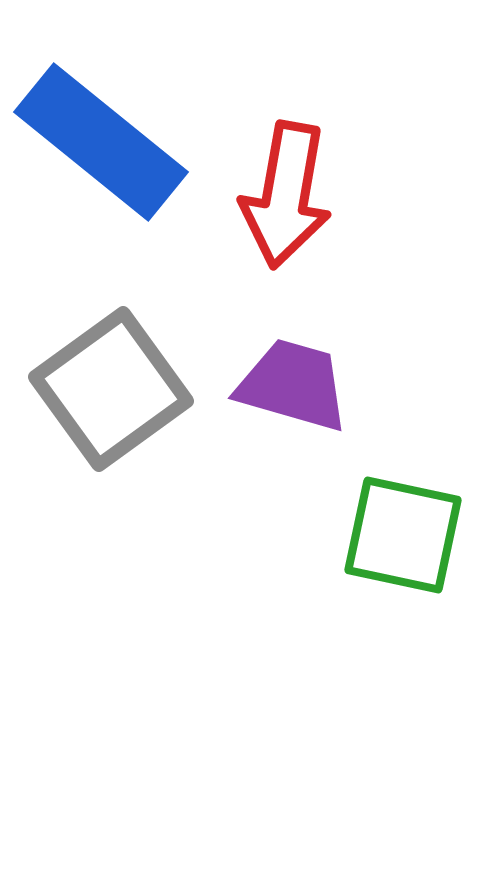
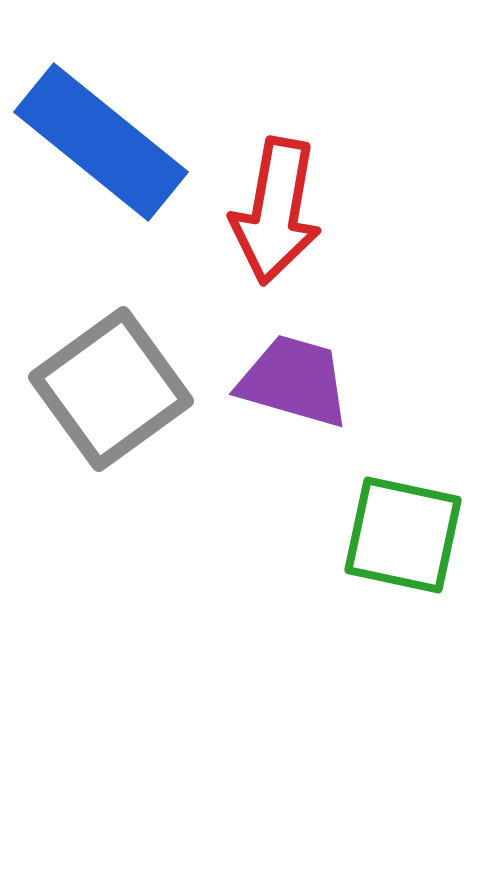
red arrow: moved 10 px left, 16 px down
purple trapezoid: moved 1 px right, 4 px up
